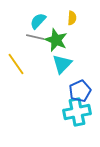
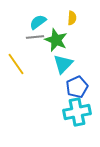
cyan semicircle: moved 1 px down; rotated 12 degrees clockwise
gray line: rotated 18 degrees counterclockwise
cyan triangle: moved 1 px right
blue pentagon: moved 3 px left, 4 px up
